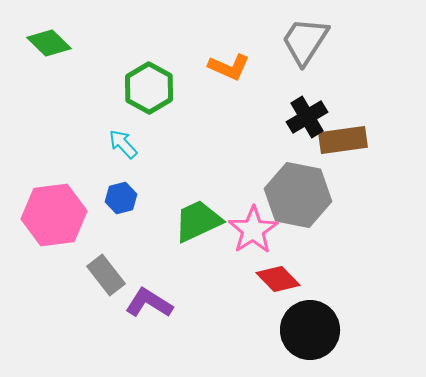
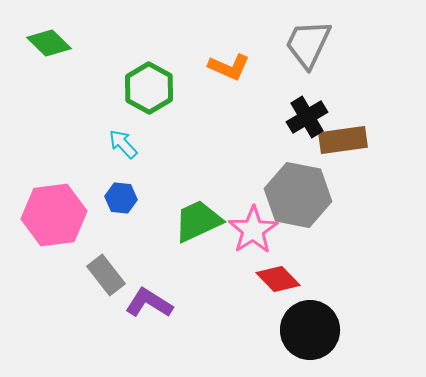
gray trapezoid: moved 3 px right, 3 px down; rotated 8 degrees counterclockwise
blue hexagon: rotated 20 degrees clockwise
